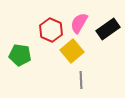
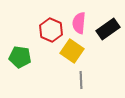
pink semicircle: rotated 25 degrees counterclockwise
yellow square: rotated 15 degrees counterclockwise
green pentagon: moved 2 px down
